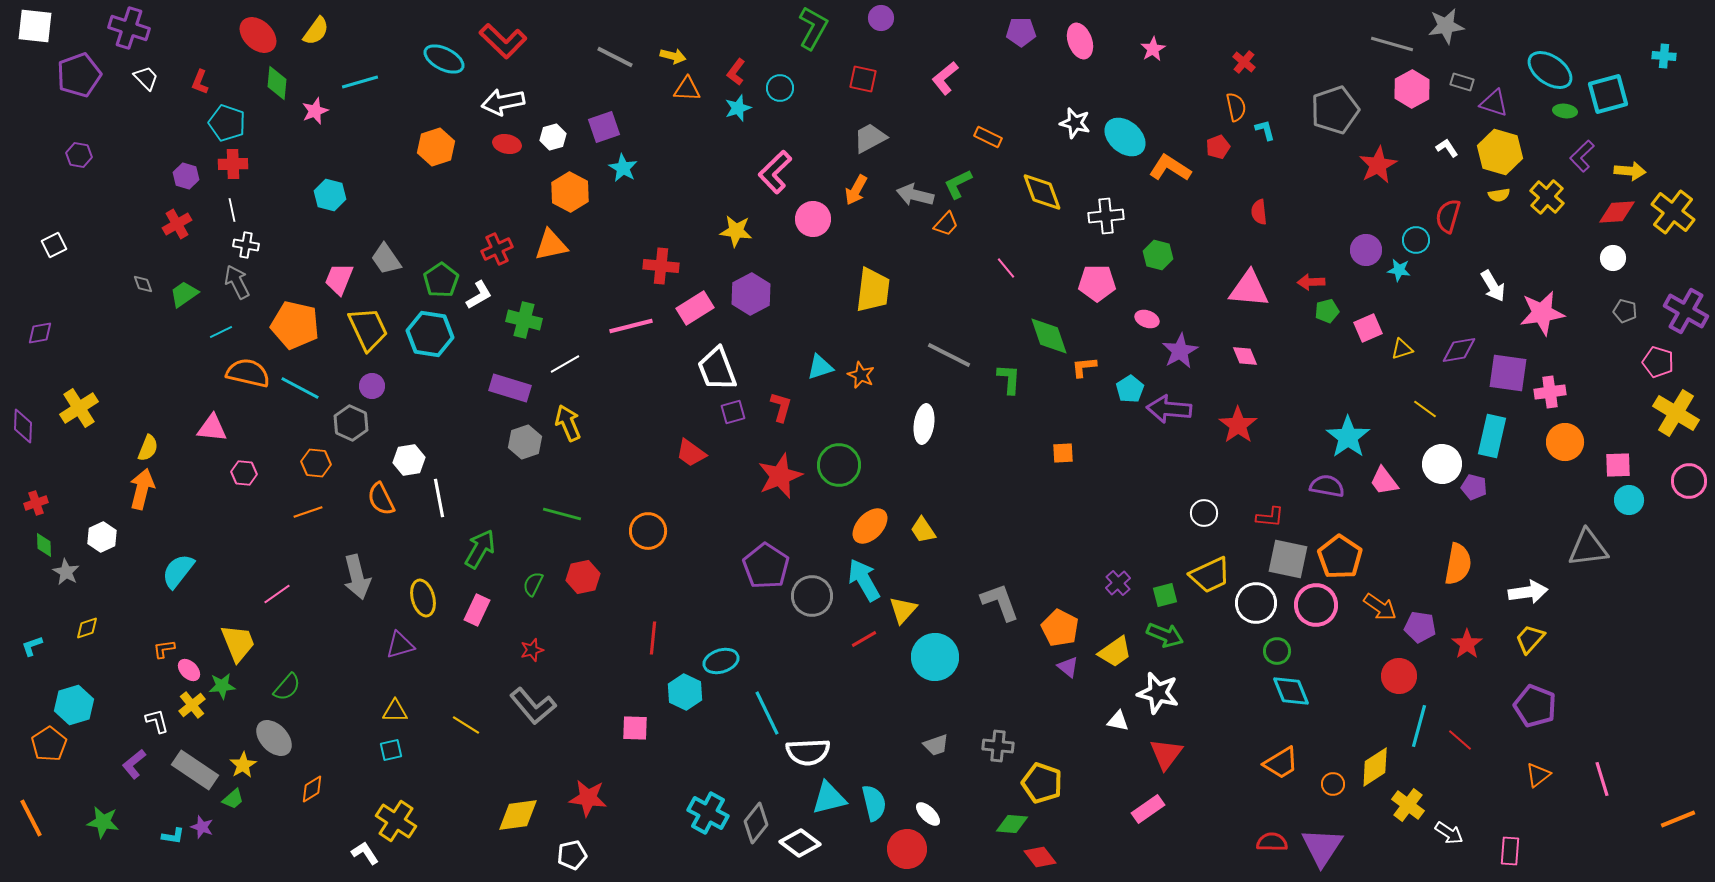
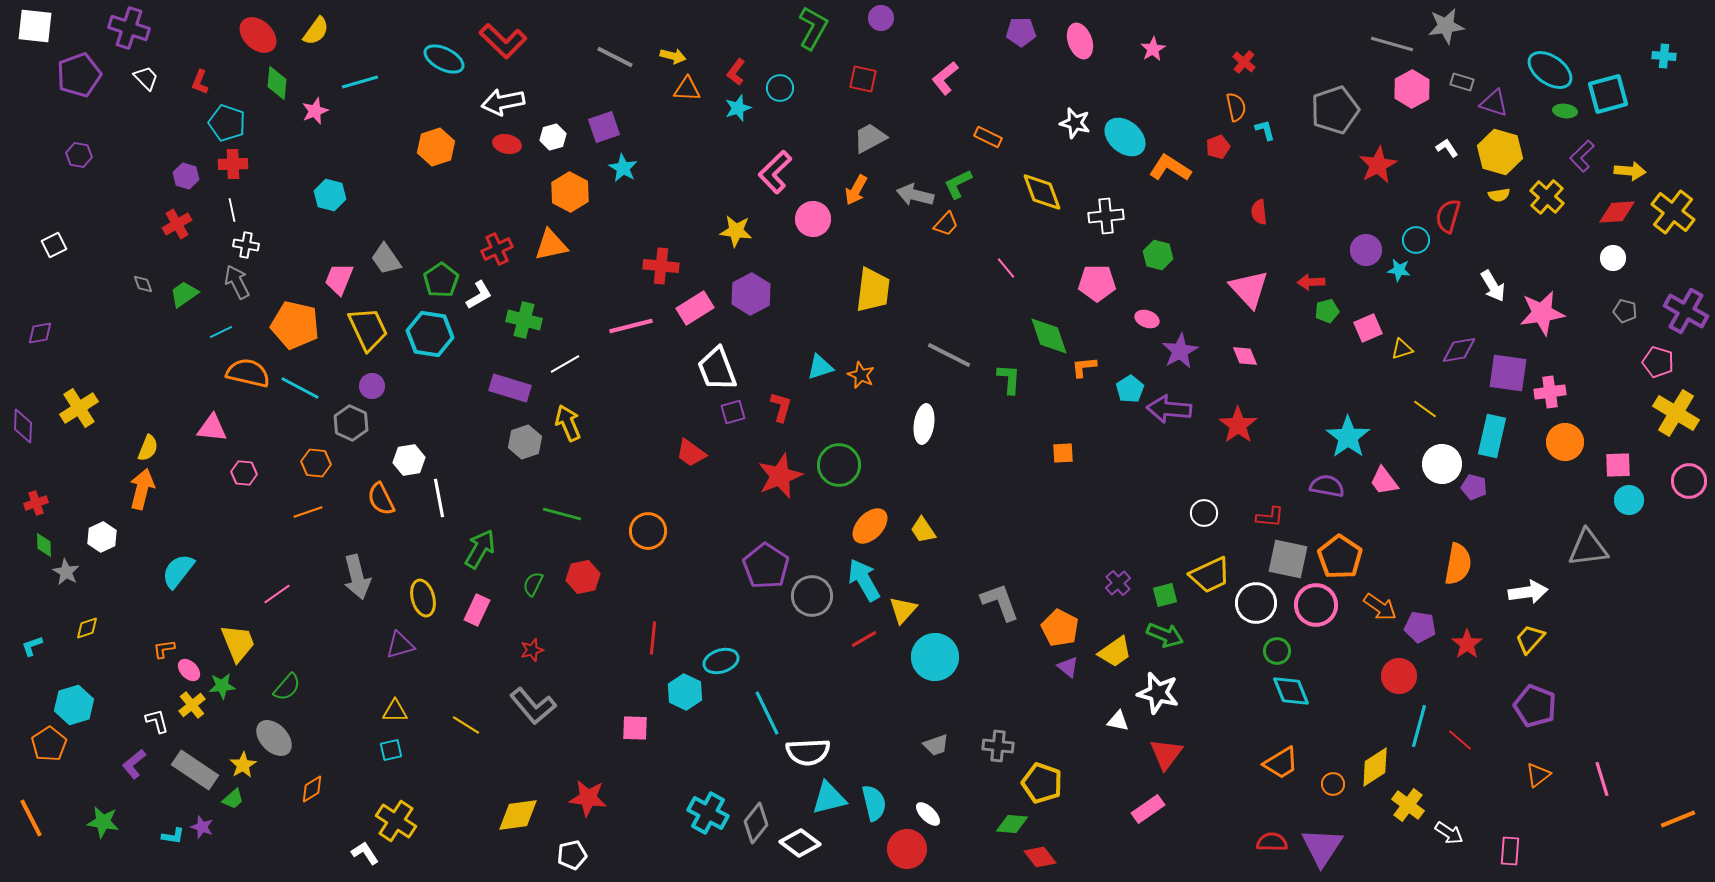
pink triangle at (1249, 289): rotated 42 degrees clockwise
